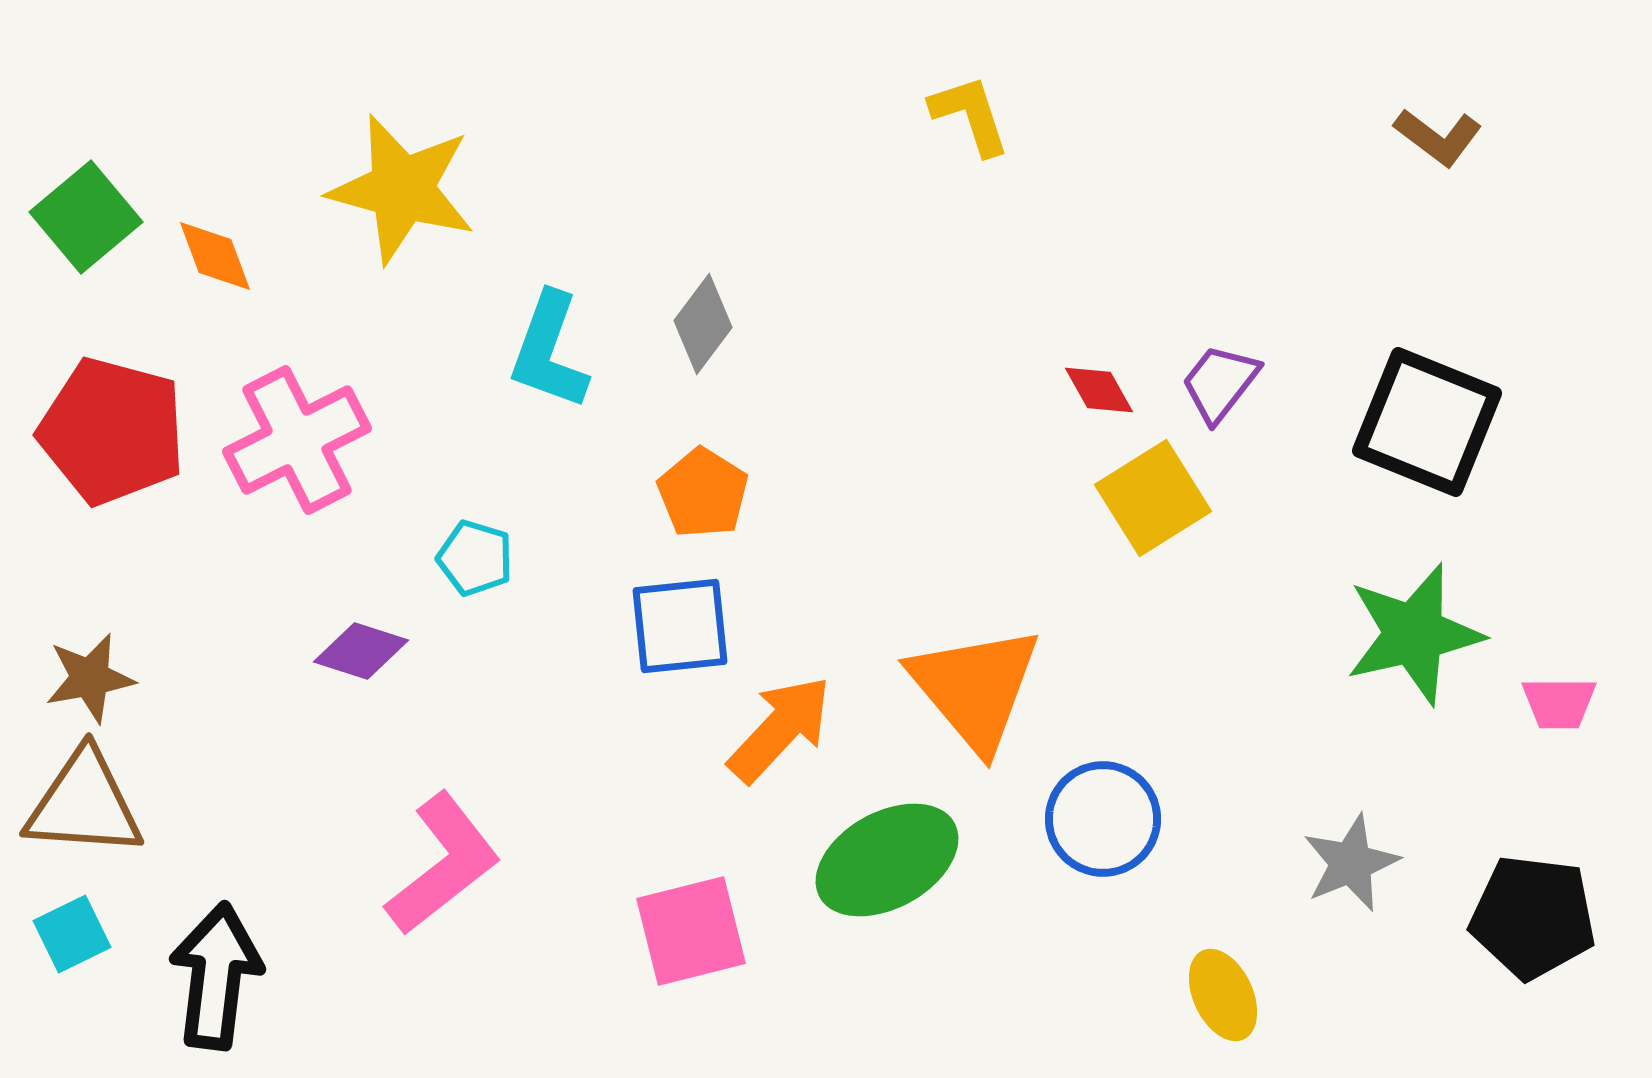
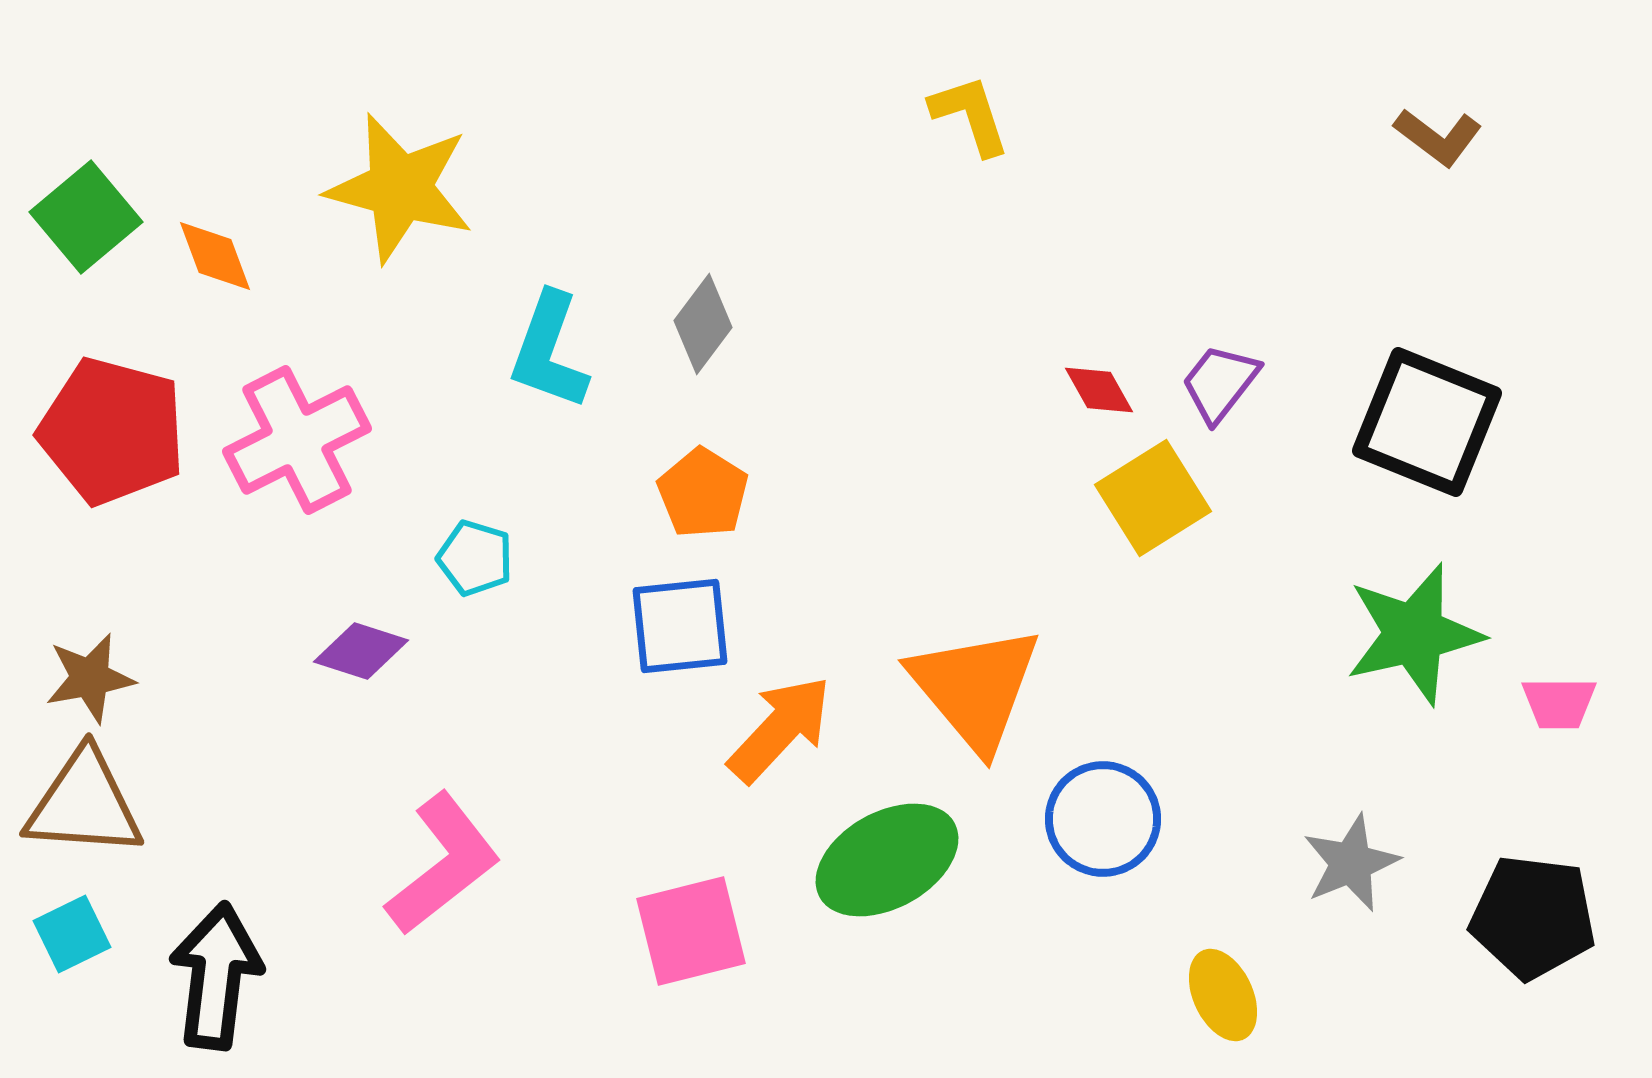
yellow star: moved 2 px left, 1 px up
